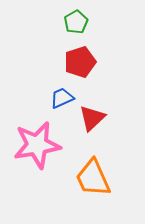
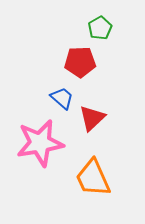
green pentagon: moved 24 px right, 6 px down
red pentagon: rotated 16 degrees clockwise
blue trapezoid: rotated 65 degrees clockwise
pink star: moved 3 px right, 2 px up
